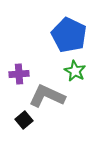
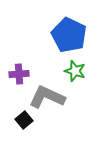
green star: rotated 10 degrees counterclockwise
gray L-shape: moved 1 px down
